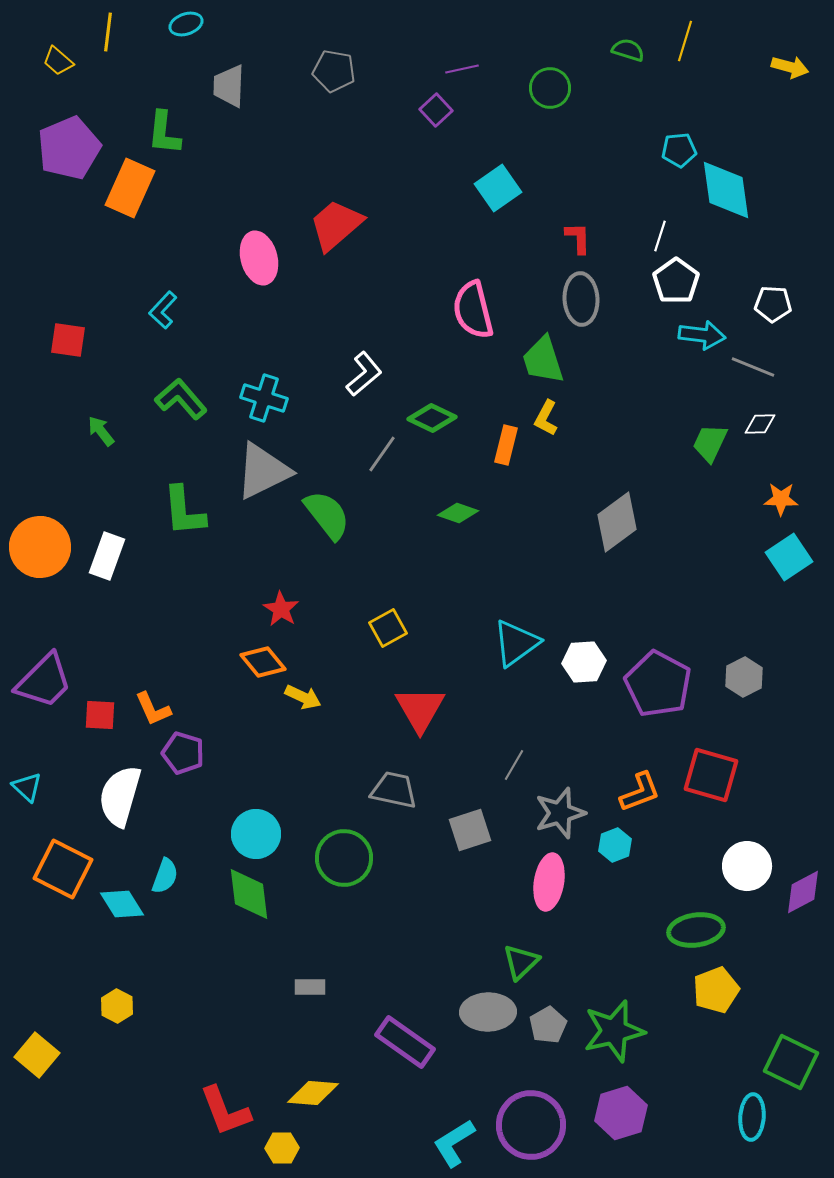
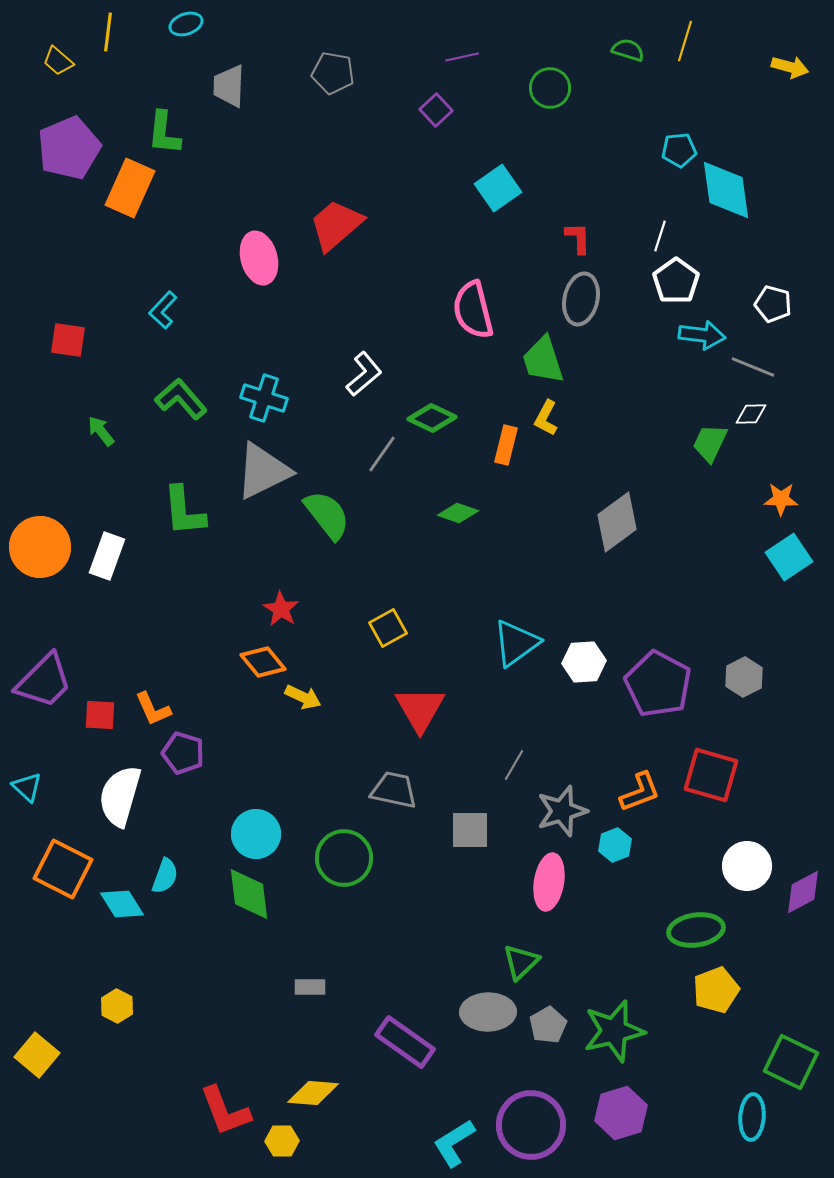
purple line at (462, 69): moved 12 px up
gray pentagon at (334, 71): moved 1 px left, 2 px down
gray ellipse at (581, 299): rotated 15 degrees clockwise
white pentagon at (773, 304): rotated 12 degrees clockwise
white diamond at (760, 424): moved 9 px left, 10 px up
gray star at (560, 813): moved 2 px right, 2 px up
gray square at (470, 830): rotated 18 degrees clockwise
yellow hexagon at (282, 1148): moved 7 px up
